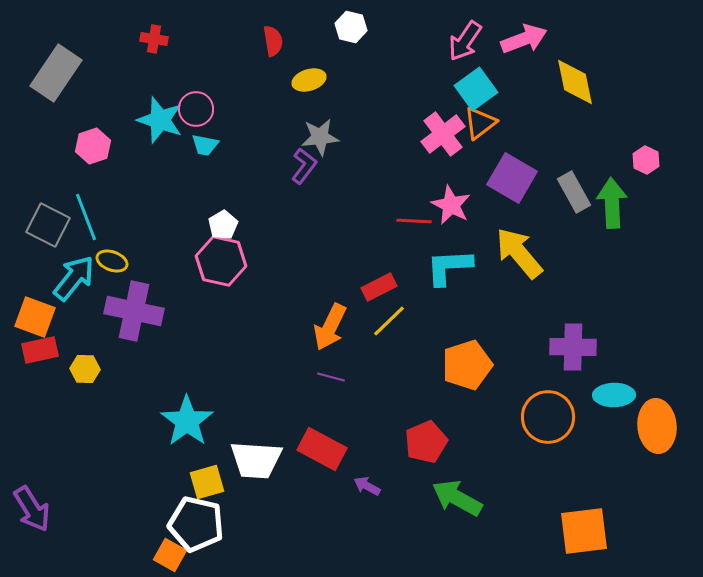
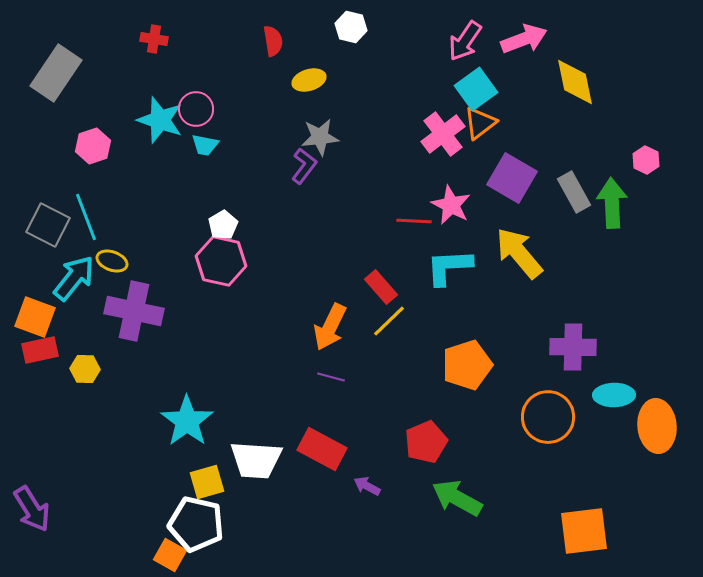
red rectangle at (379, 287): moved 2 px right; rotated 76 degrees clockwise
